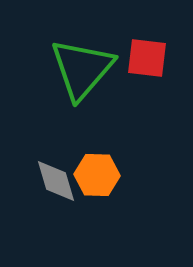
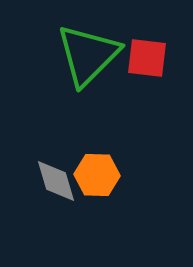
green triangle: moved 6 px right, 14 px up; rotated 4 degrees clockwise
